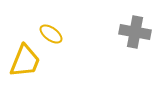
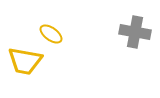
yellow trapezoid: rotated 78 degrees clockwise
